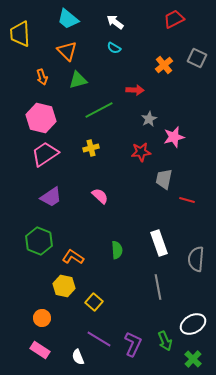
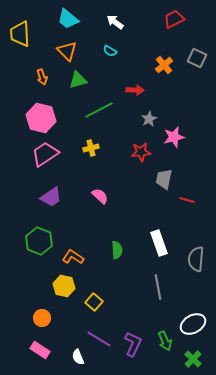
cyan semicircle: moved 4 px left, 3 px down
